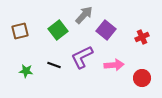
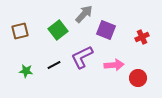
gray arrow: moved 1 px up
purple square: rotated 18 degrees counterclockwise
black line: rotated 48 degrees counterclockwise
red circle: moved 4 px left
